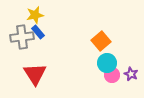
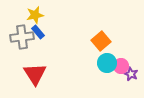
pink circle: moved 9 px right, 9 px up
